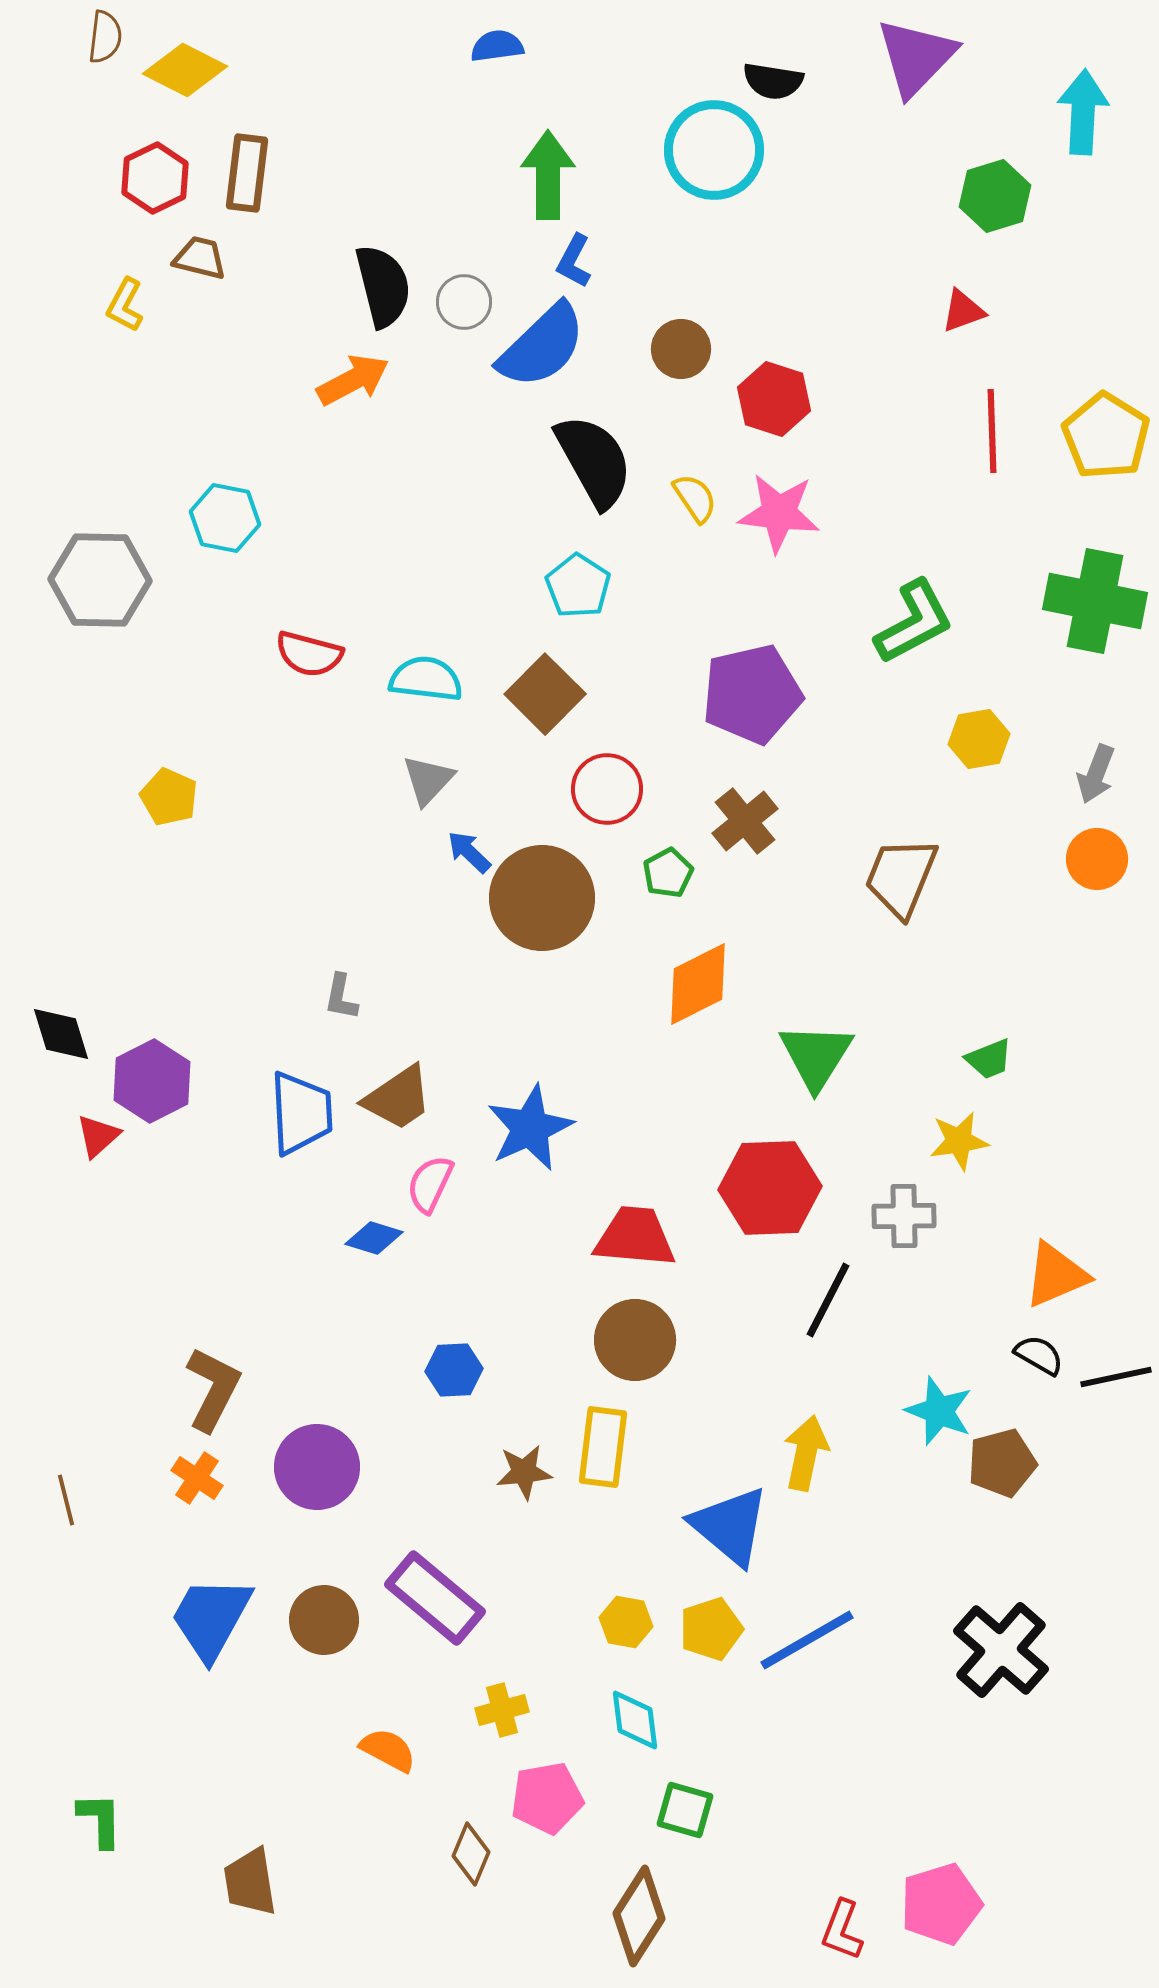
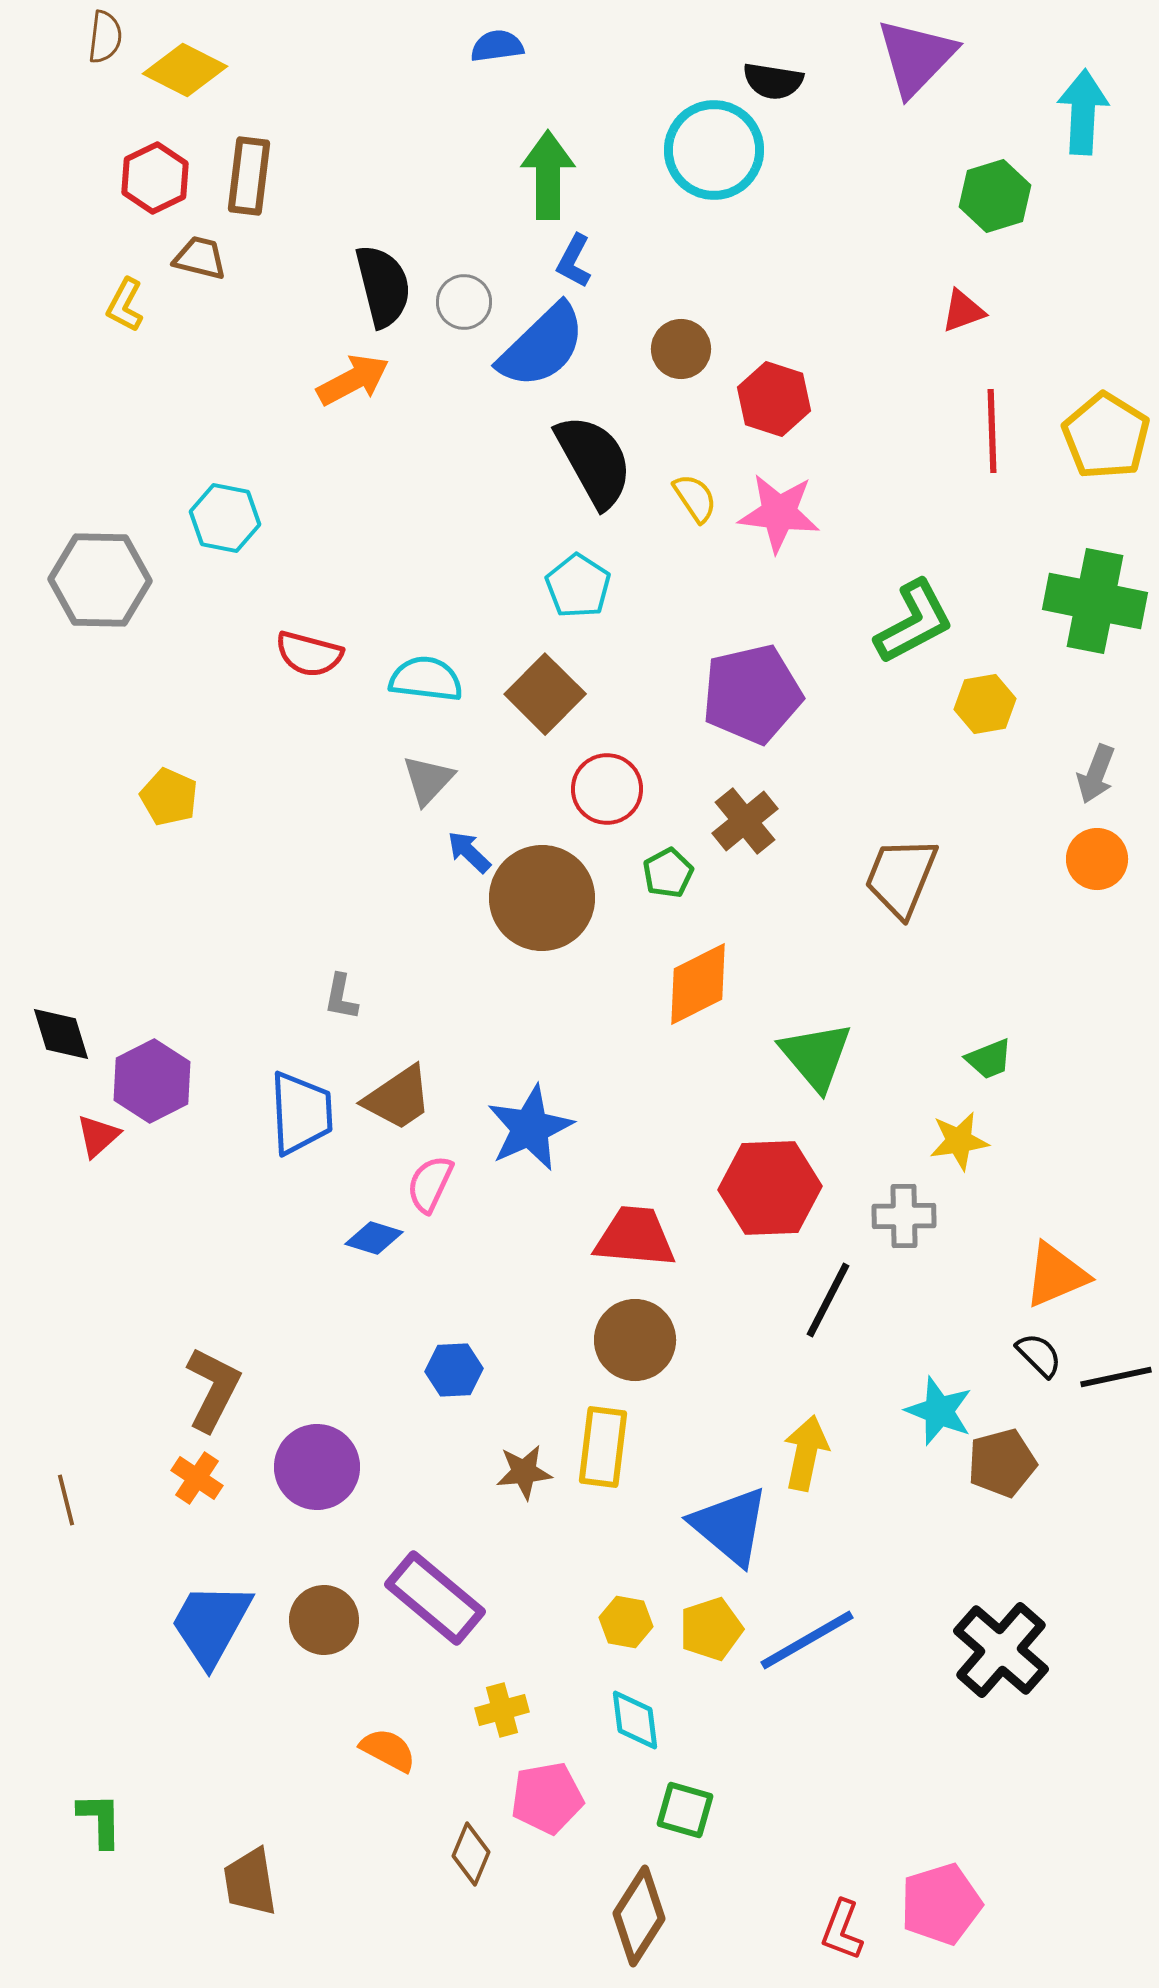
brown rectangle at (247, 173): moved 2 px right, 3 px down
yellow hexagon at (979, 739): moved 6 px right, 35 px up
green triangle at (816, 1056): rotated 12 degrees counterclockwise
black semicircle at (1039, 1355): rotated 15 degrees clockwise
blue trapezoid at (211, 1618): moved 6 px down
